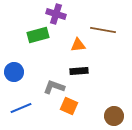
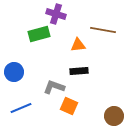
green rectangle: moved 1 px right, 1 px up
